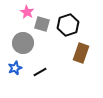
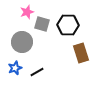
pink star: rotated 24 degrees clockwise
black hexagon: rotated 20 degrees clockwise
gray circle: moved 1 px left, 1 px up
brown rectangle: rotated 36 degrees counterclockwise
black line: moved 3 px left
